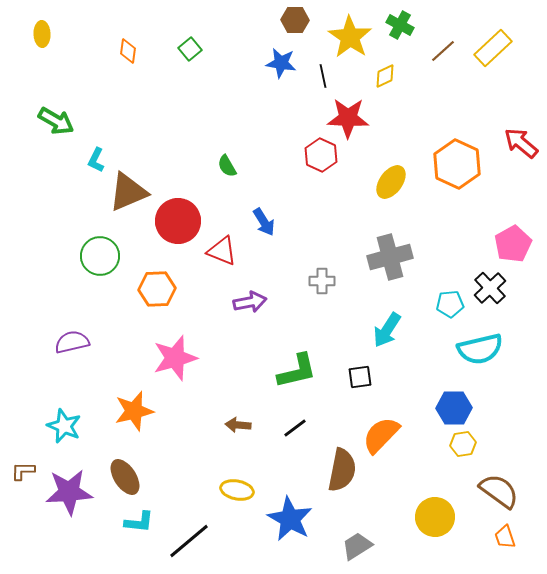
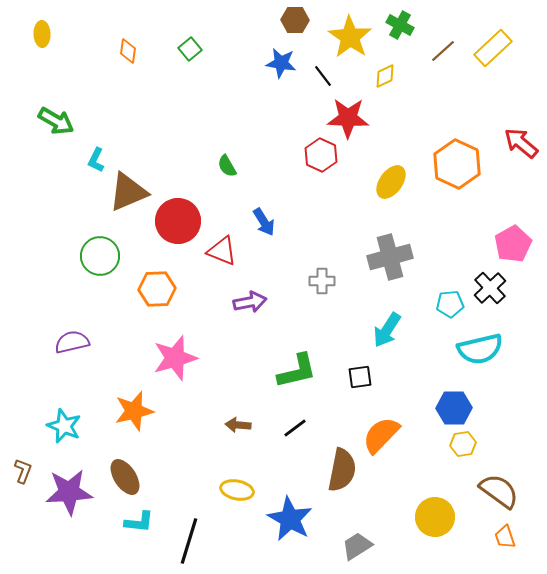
black line at (323, 76): rotated 25 degrees counterclockwise
brown L-shape at (23, 471): rotated 110 degrees clockwise
black line at (189, 541): rotated 33 degrees counterclockwise
